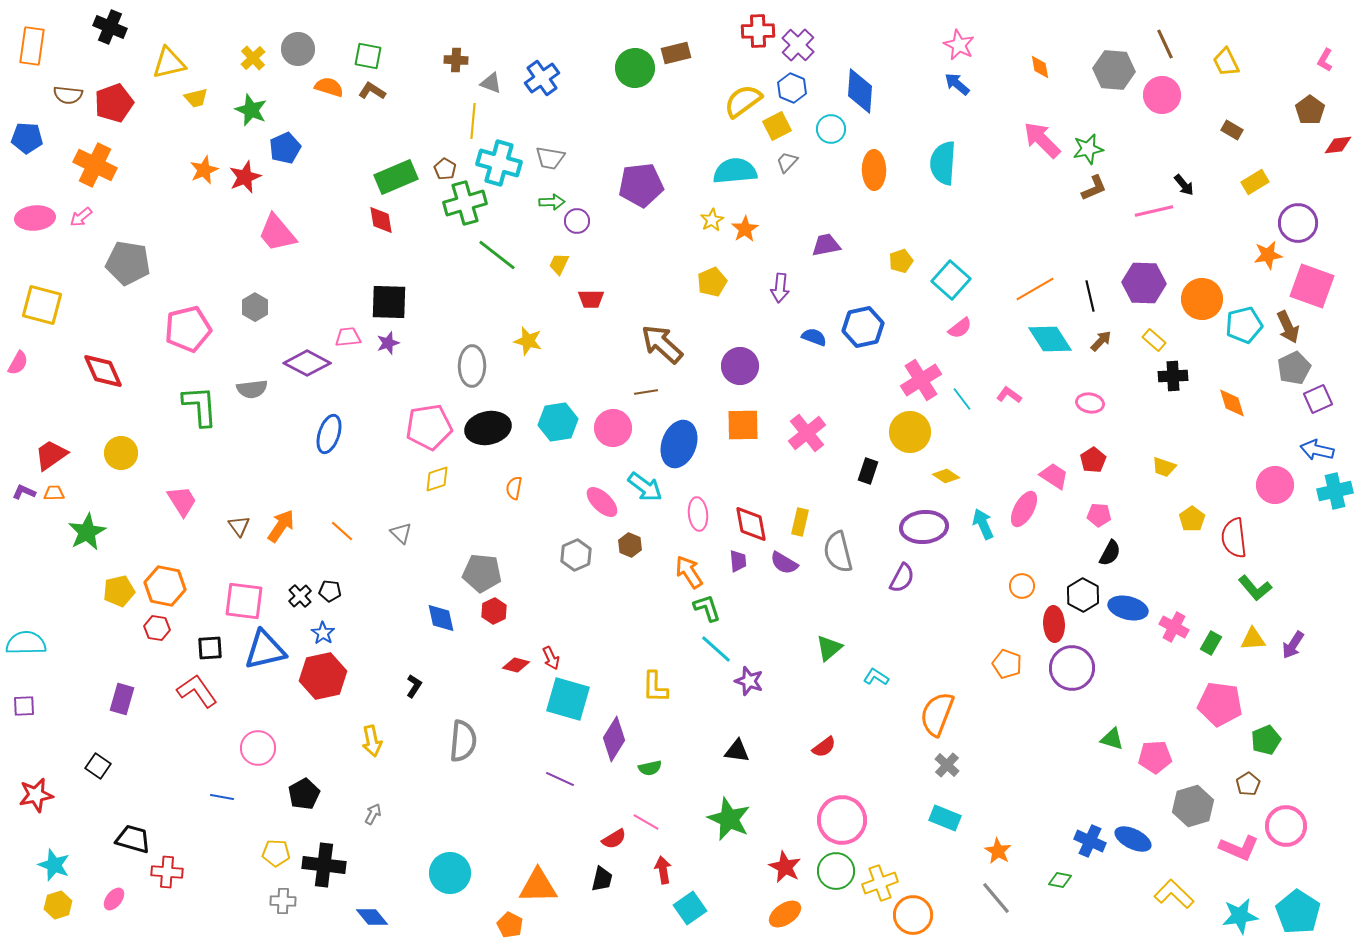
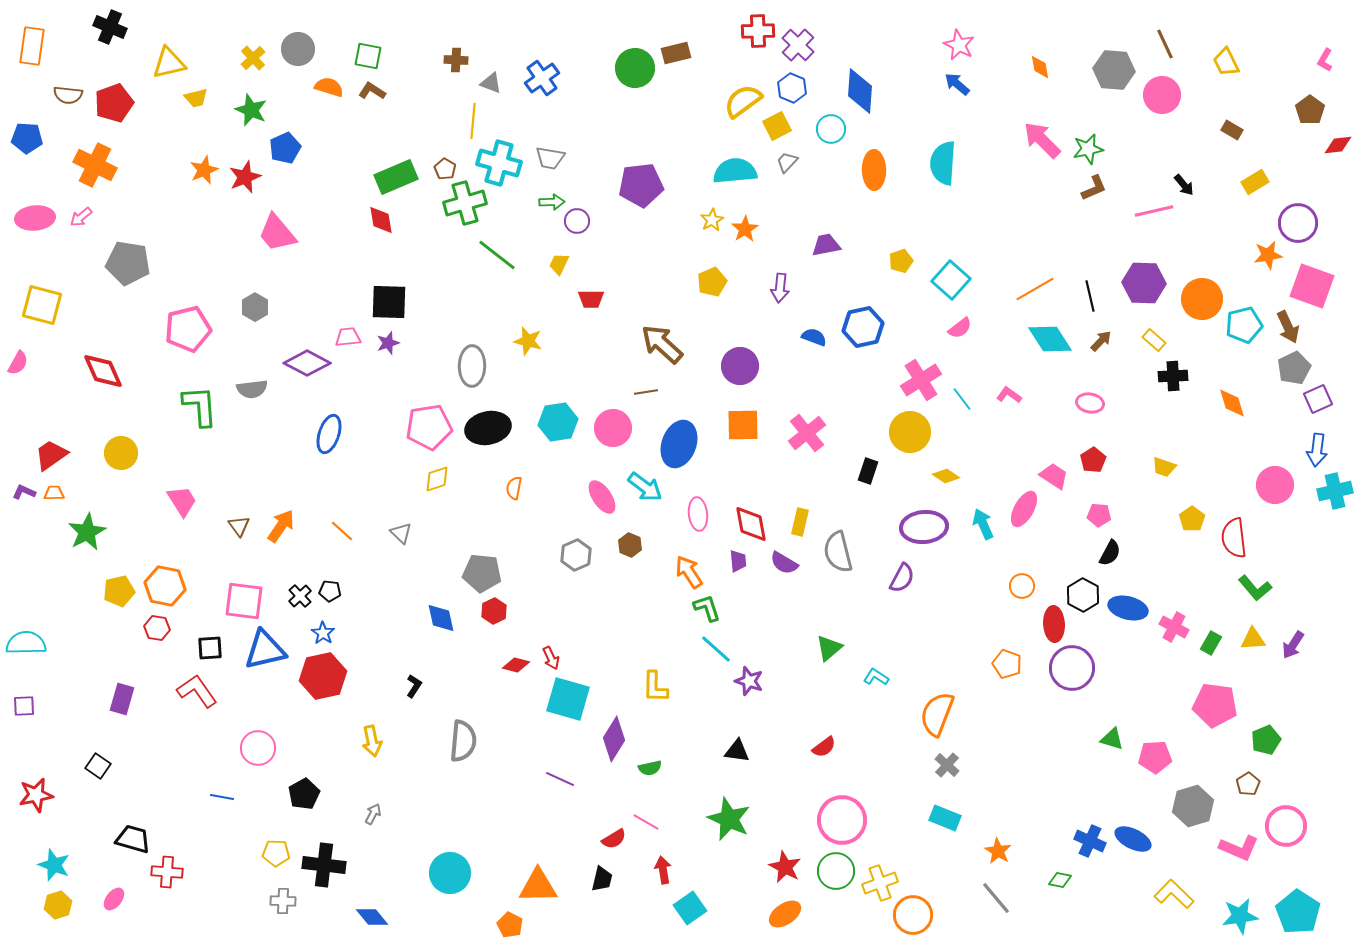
blue arrow at (1317, 450): rotated 96 degrees counterclockwise
pink ellipse at (602, 502): moved 5 px up; rotated 12 degrees clockwise
pink pentagon at (1220, 704): moved 5 px left, 1 px down
